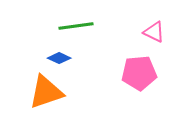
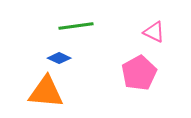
pink pentagon: rotated 24 degrees counterclockwise
orange triangle: rotated 24 degrees clockwise
